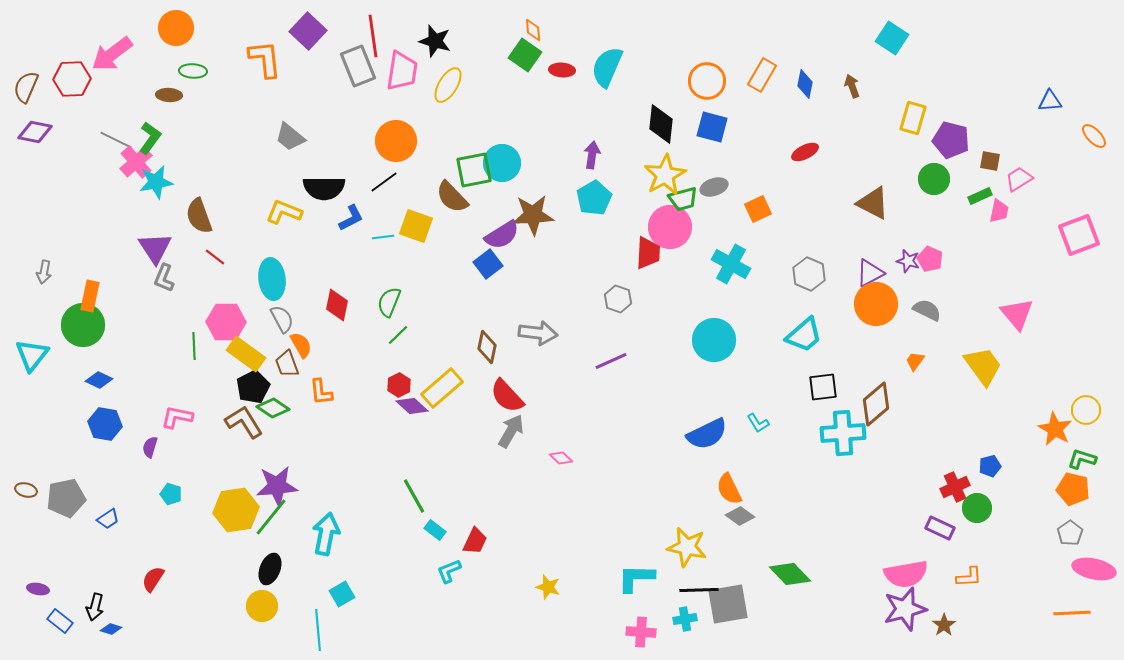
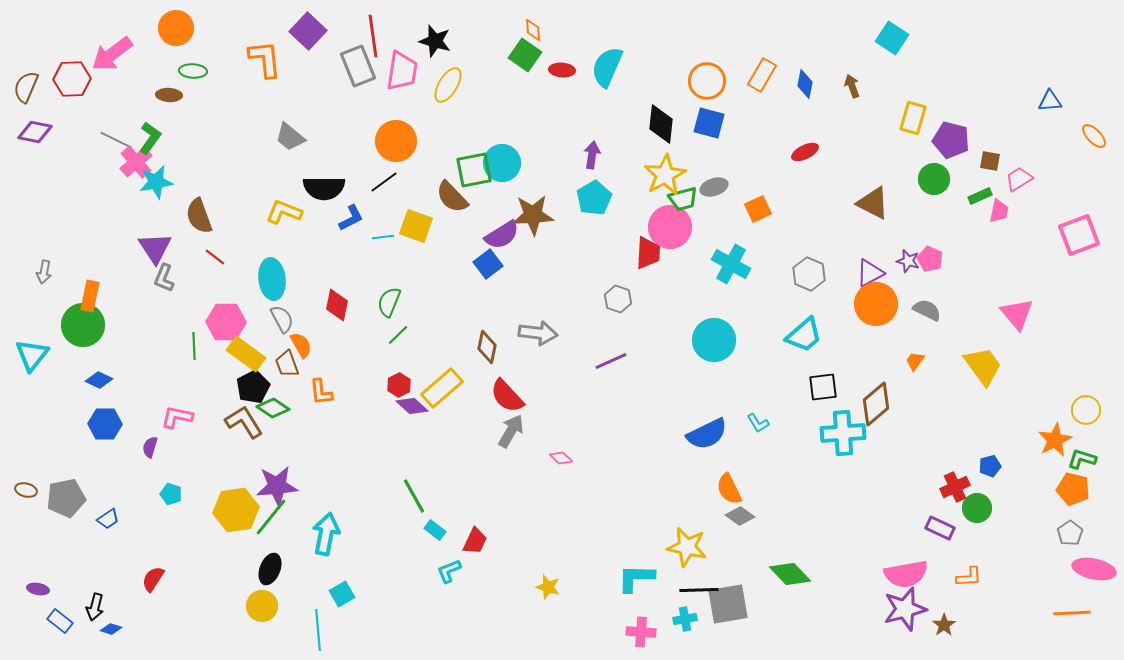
blue square at (712, 127): moved 3 px left, 4 px up
blue hexagon at (105, 424): rotated 8 degrees counterclockwise
orange star at (1055, 429): moved 11 px down; rotated 16 degrees clockwise
